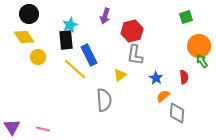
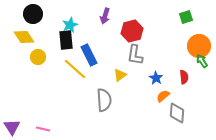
black circle: moved 4 px right
